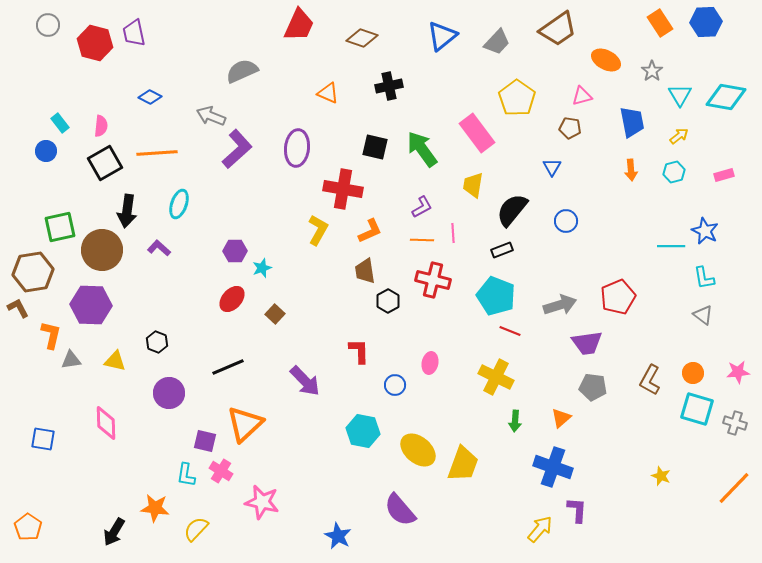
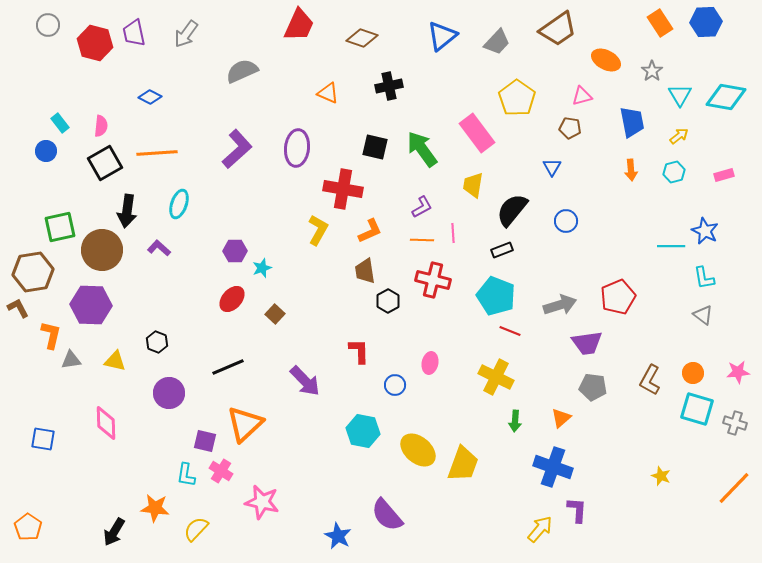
gray arrow at (211, 116): moved 25 px left, 82 px up; rotated 76 degrees counterclockwise
purple semicircle at (400, 510): moved 13 px left, 5 px down
